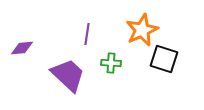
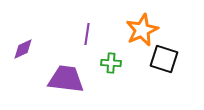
purple diamond: moved 1 px right, 1 px down; rotated 20 degrees counterclockwise
purple trapezoid: moved 2 px left, 4 px down; rotated 36 degrees counterclockwise
